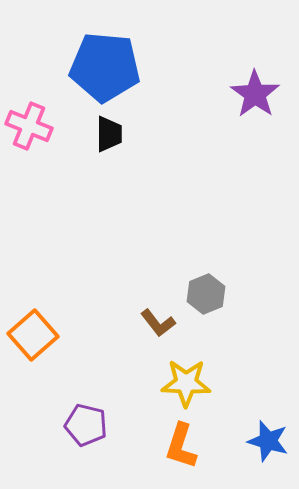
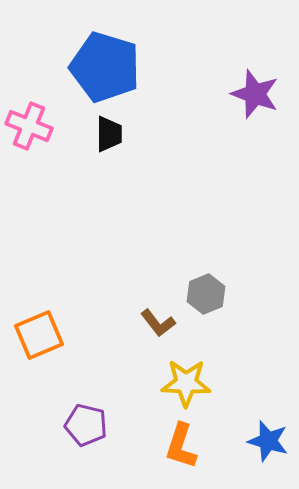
blue pentagon: rotated 12 degrees clockwise
purple star: rotated 15 degrees counterclockwise
orange square: moved 6 px right; rotated 18 degrees clockwise
